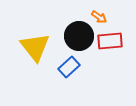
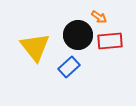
black circle: moved 1 px left, 1 px up
